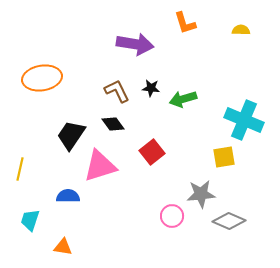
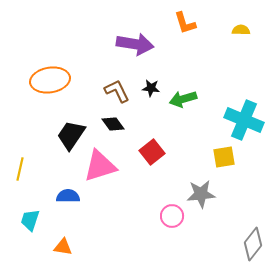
orange ellipse: moved 8 px right, 2 px down
gray diamond: moved 24 px right, 23 px down; rotated 76 degrees counterclockwise
